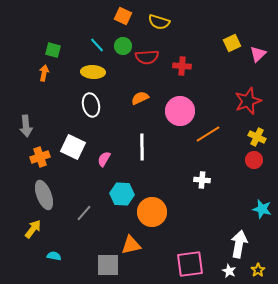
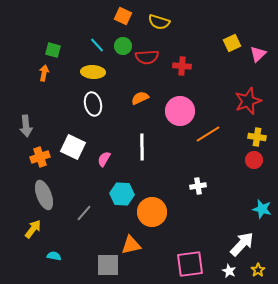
white ellipse: moved 2 px right, 1 px up
yellow cross: rotated 18 degrees counterclockwise
white cross: moved 4 px left, 6 px down; rotated 14 degrees counterclockwise
white arrow: moved 3 px right; rotated 32 degrees clockwise
